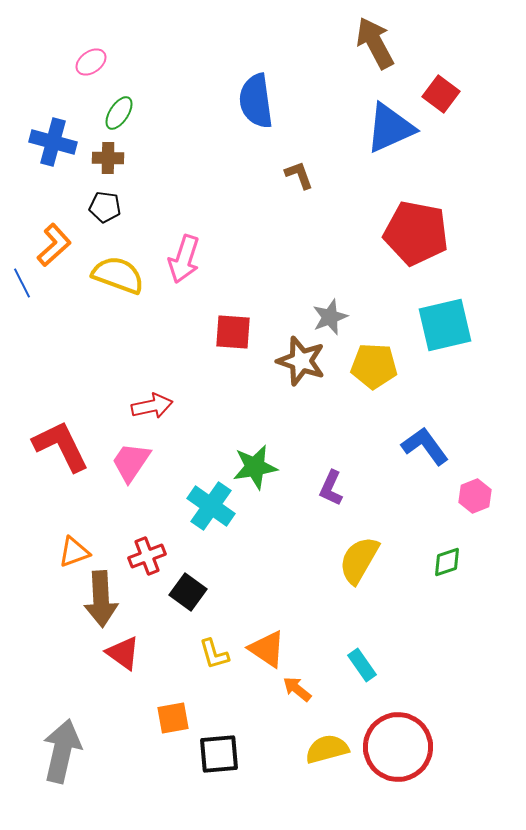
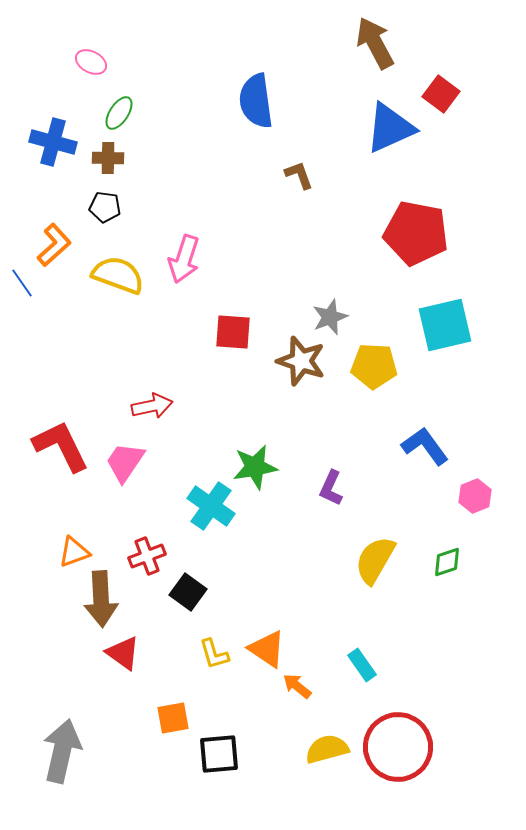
pink ellipse at (91, 62): rotated 64 degrees clockwise
blue line at (22, 283): rotated 8 degrees counterclockwise
pink trapezoid at (131, 462): moved 6 px left
yellow semicircle at (359, 560): moved 16 px right
orange arrow at (297, 689): moved 3 px up
